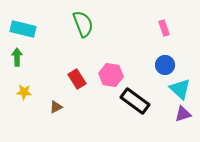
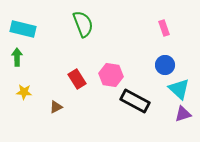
cyan triangle: moved 1 px left
black rectangle: rotated 8 degrees counterclockwise
